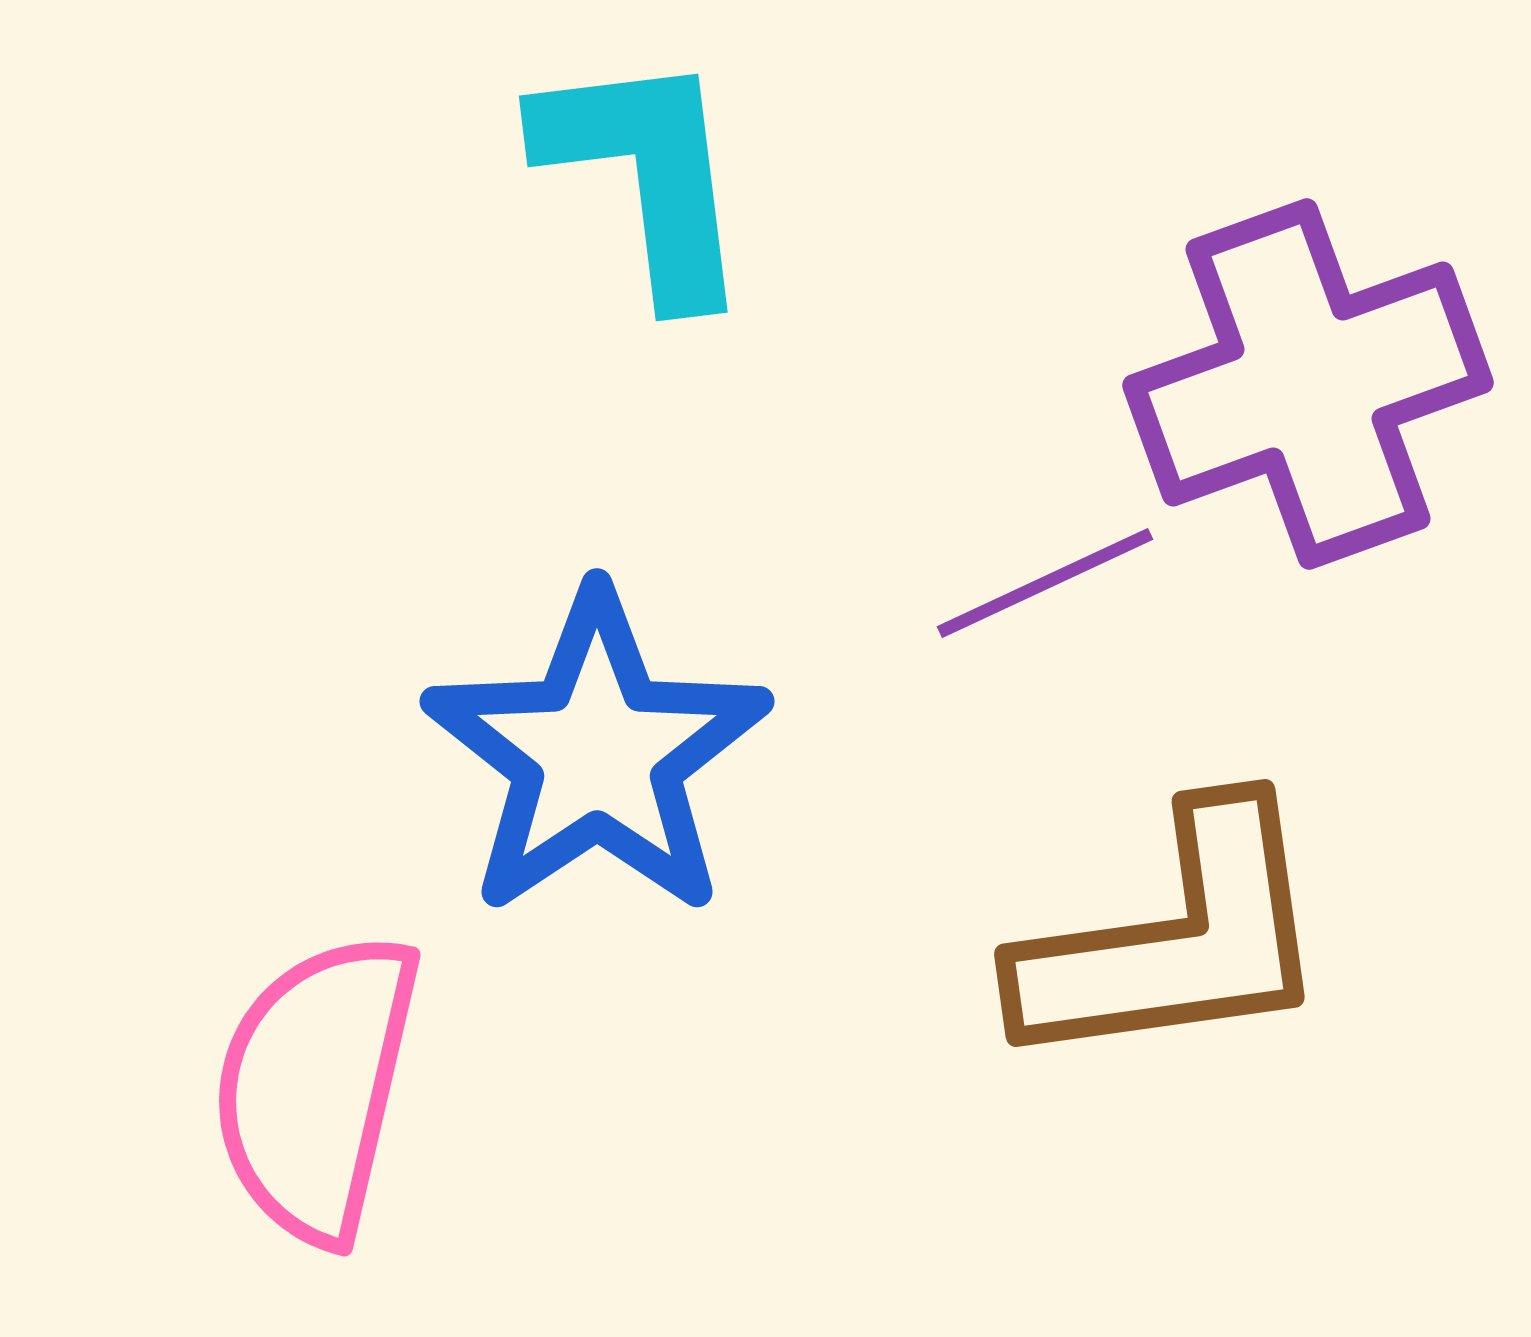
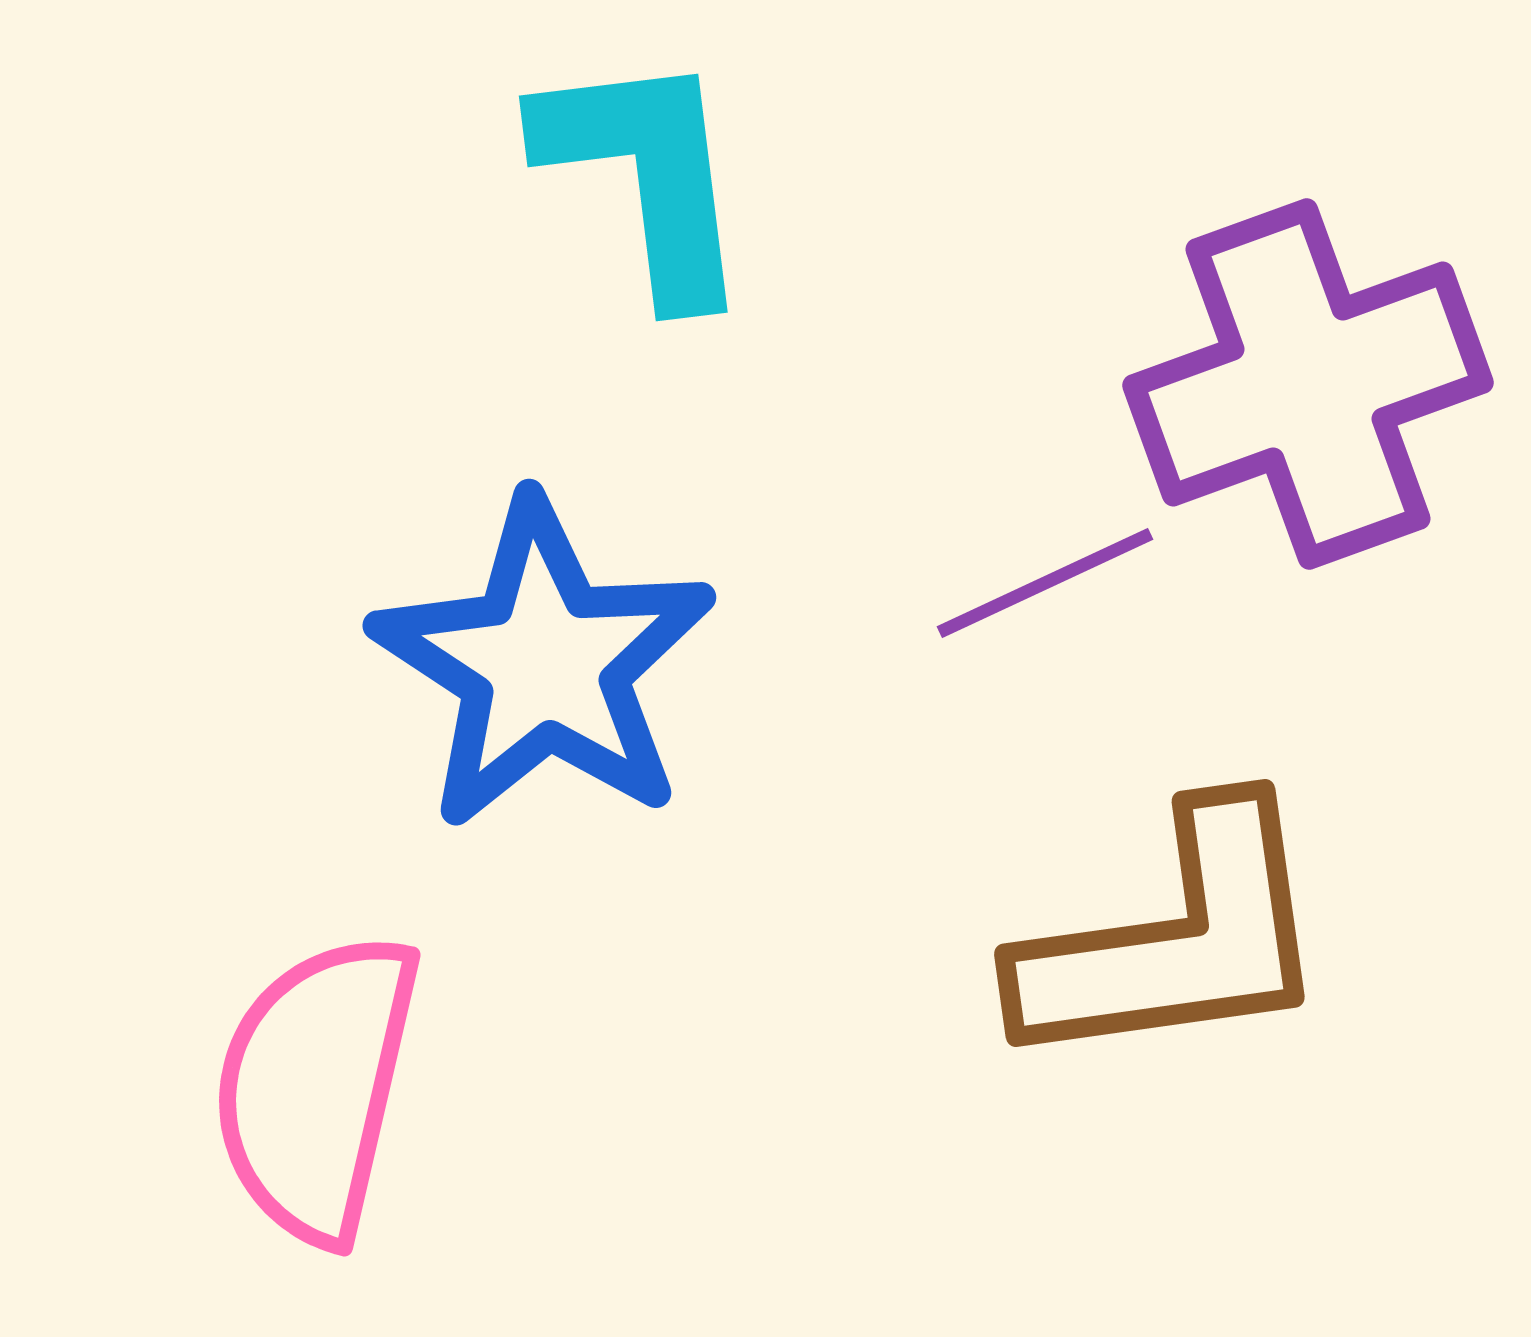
blue star: moved 53 px left, 90 px up; rotated 5 degrees counterclockwise
